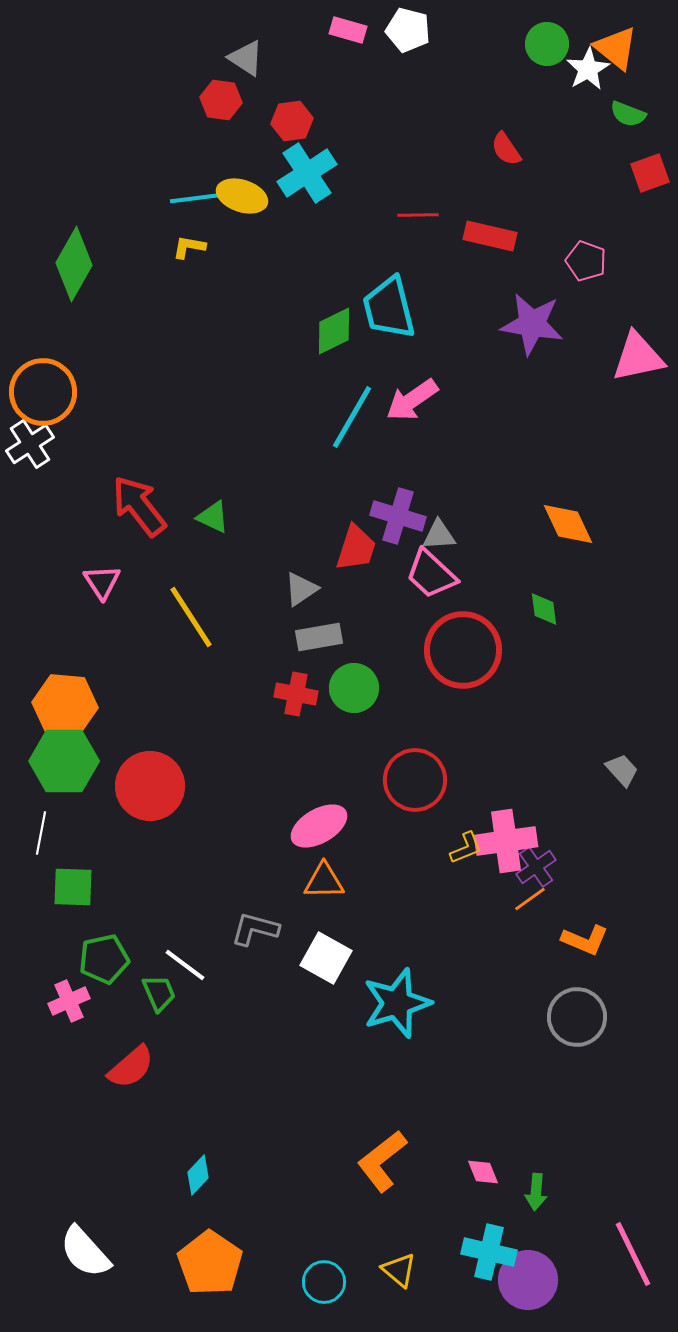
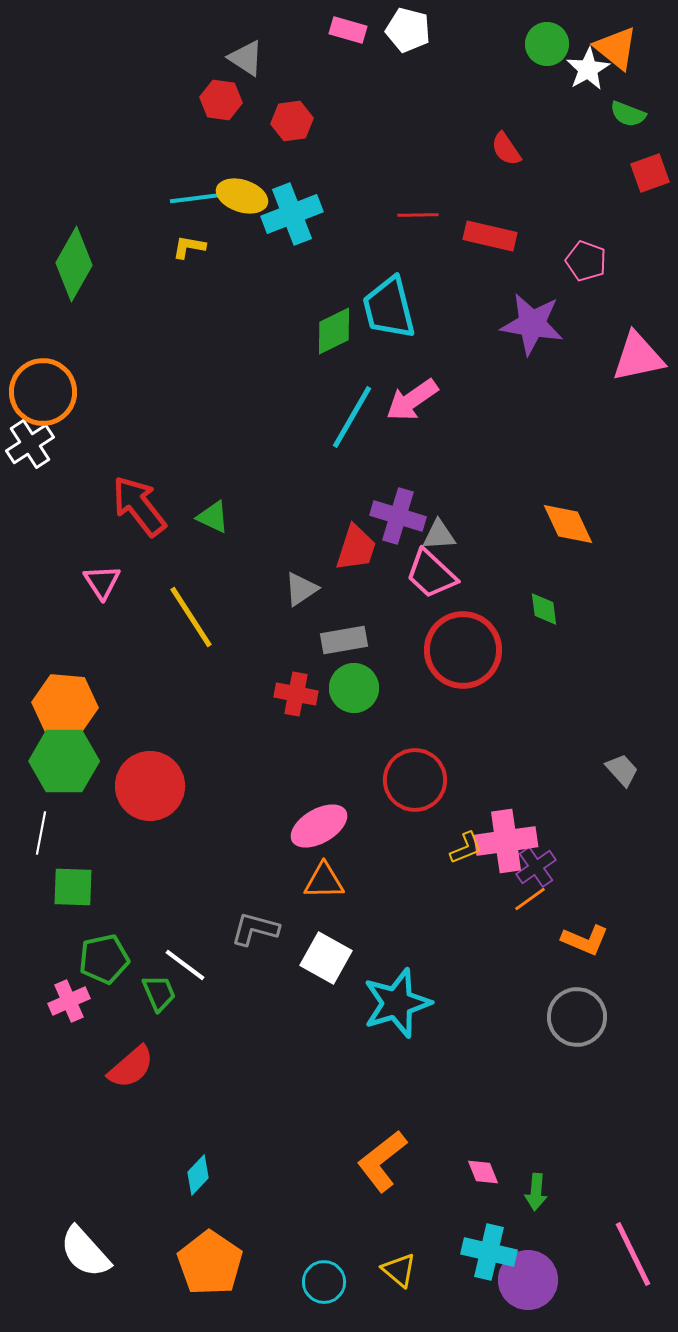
cyan cross at (307, 173): moved 15 px left, 41 px down; rotated 12 degrees clockwise
gray rectangle at (319, 637): moved 25 px right, 3 px down
